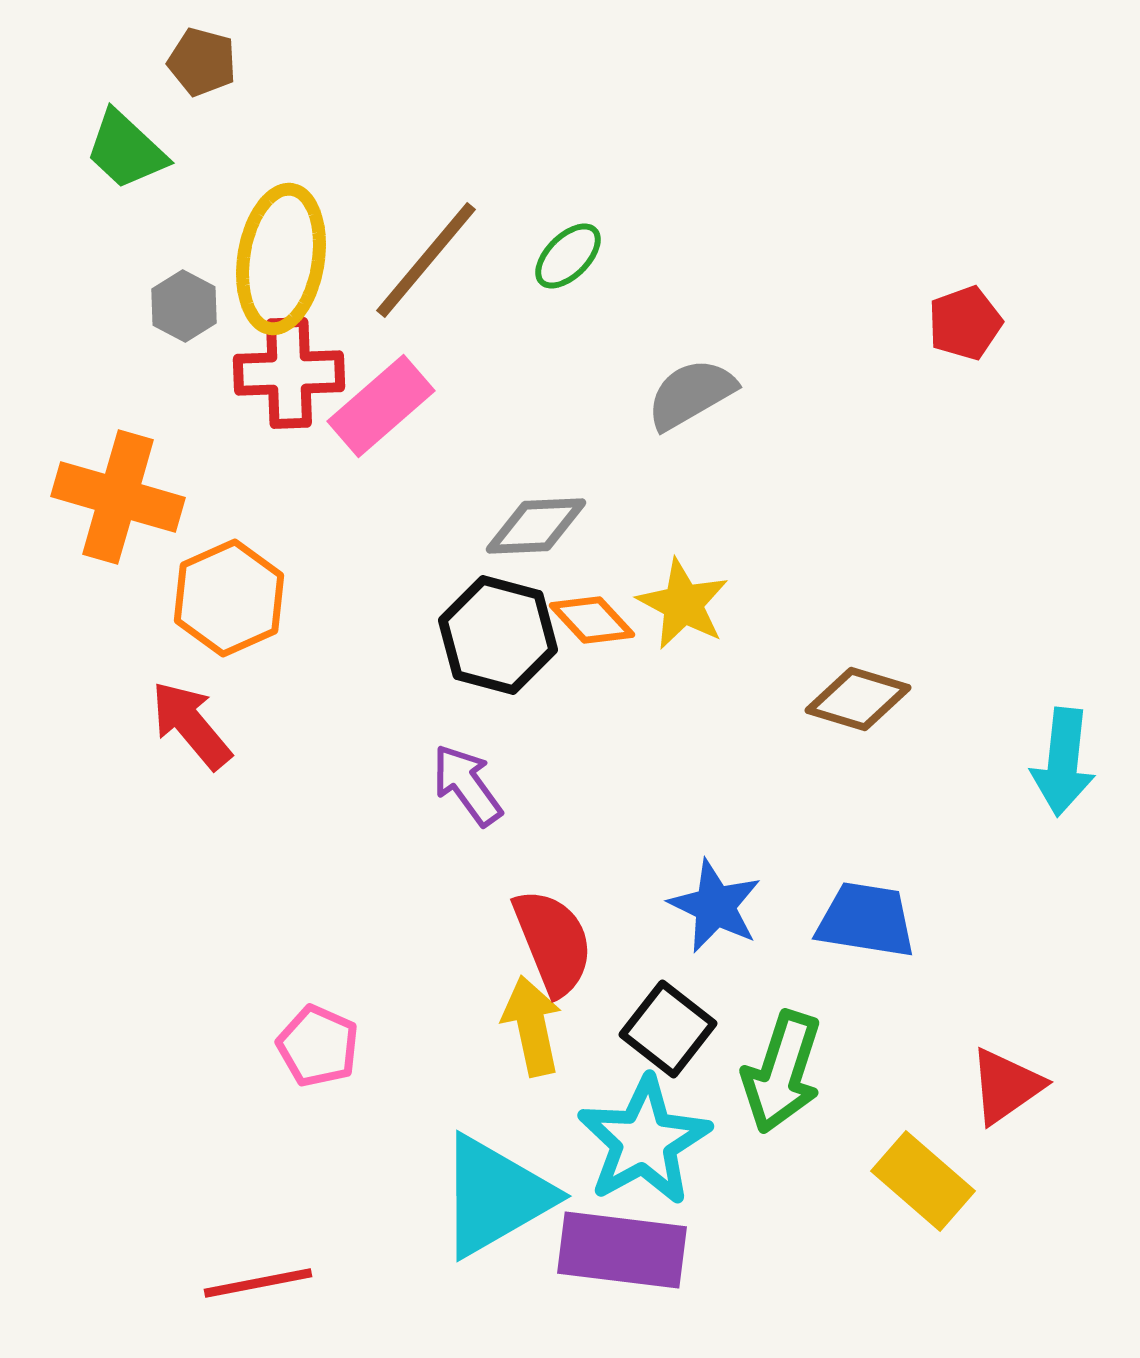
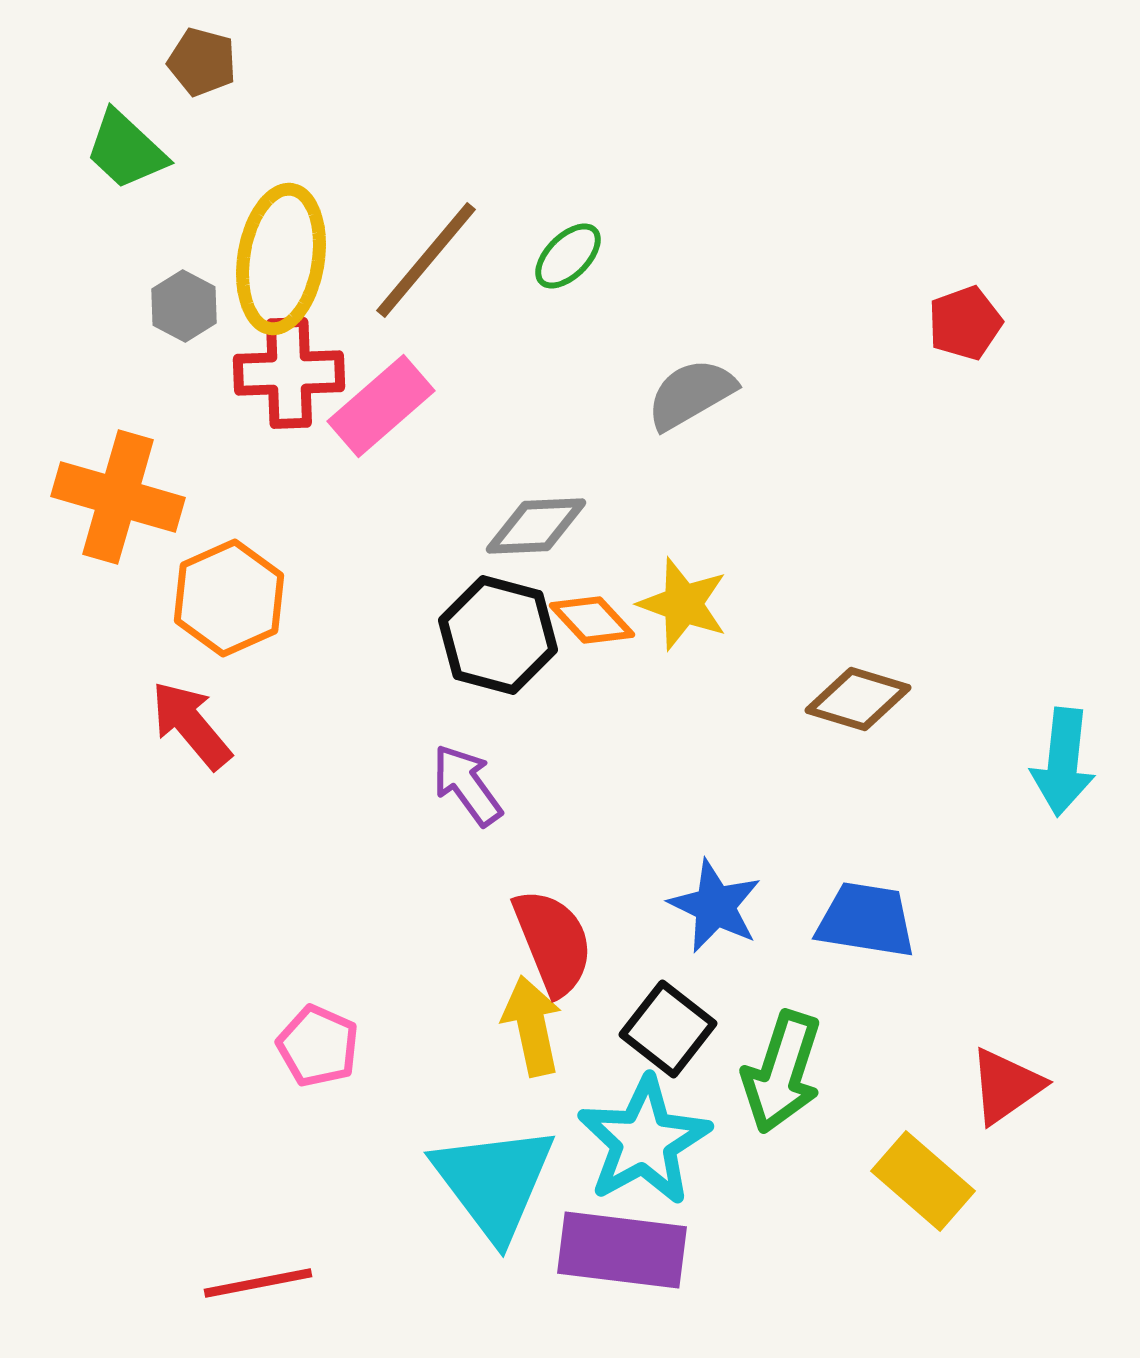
yellow star: rotated 8 degrees counterclockwise
cyan triangle: moved 1 px left, 14 px up; rotated 37 degrees counterclockwise
